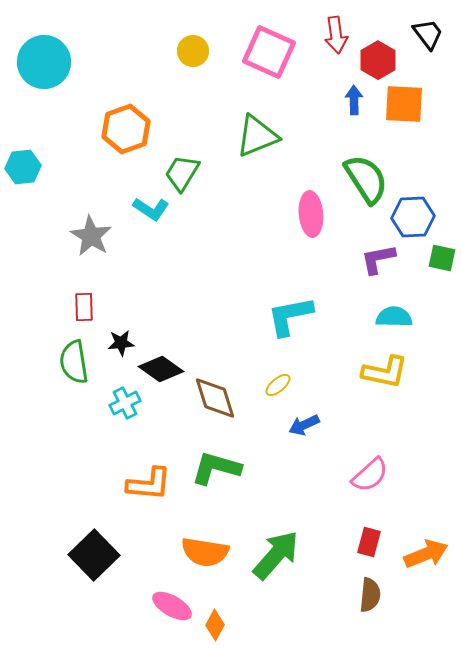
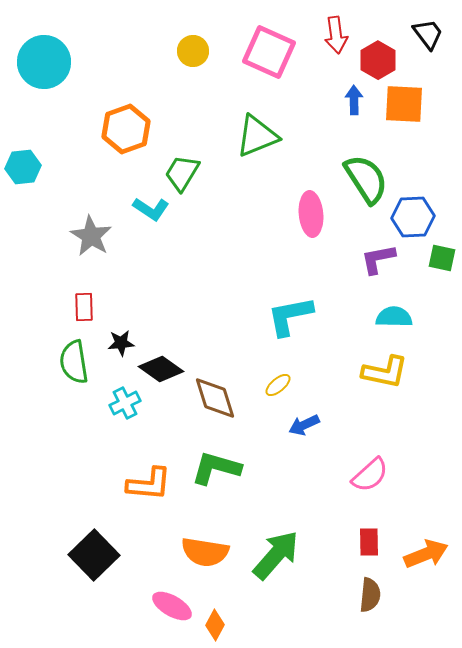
red rectangle at (369, 542): rotated 16 degrees counterclockwise
